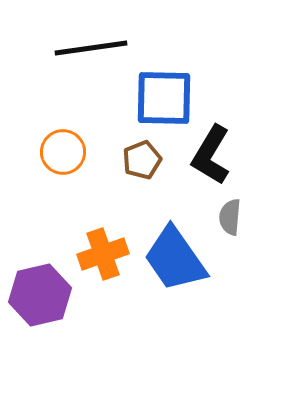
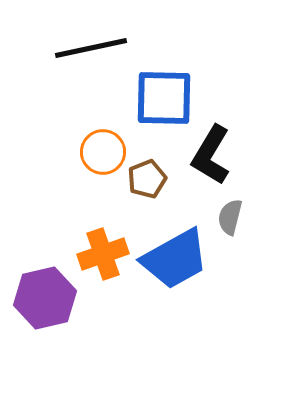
black line: rotated 4 degrees counterclockwise
orange circle: moved 40 px right
brown pentagon: moved 5 px right, 19 px down
gray semicircle: rotated 9 degrees clockwise
blue trapezoid: rotated 84 degrees counterclockwise
purple hexagon: moved 5 px right, 3 px down
